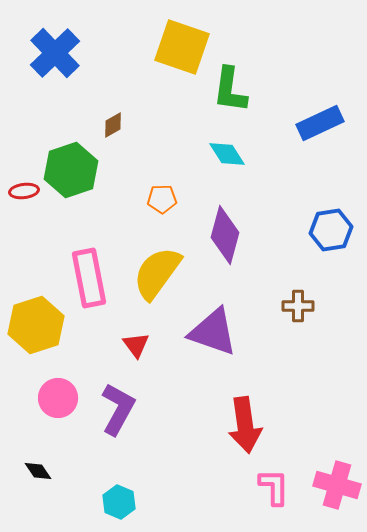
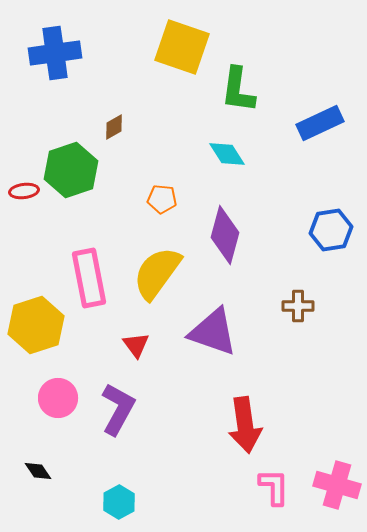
blue cross: rotated 36 degrees clockwise
green L-shape: moved 8 px right
brown diamond: moved 1 px right, 2 px down
orange pentagon: rotated 8 degrees clockwise
cyan hexagon: rotated 8 degrees clockwise
